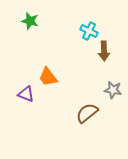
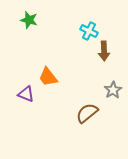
green star: moved 1 px left, 1 px up
gray star: rotated 30 degrees clockwise
